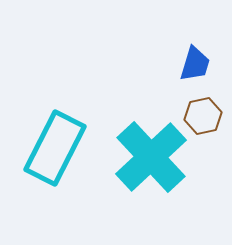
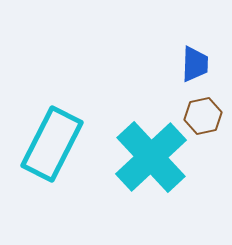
blue trapezoid: rotated 15 degrees counterclockwise
cyan rectangle: moved 3 px left, 4 px up
